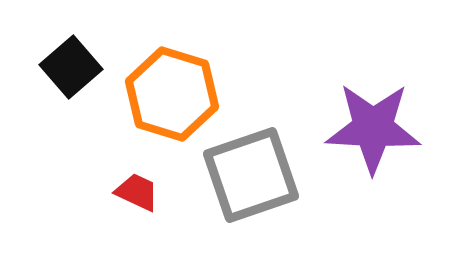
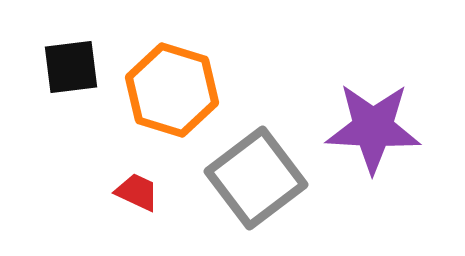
black square: rotated 34 degrees clockwise
orange hexagon: moved 4 px up
gray square: moved 5 px right, 3 px down; rotated 18 degrees counterclockwise
